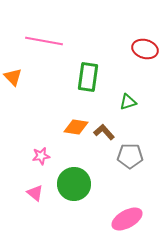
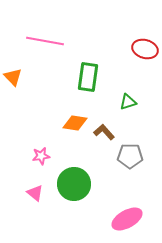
pink line: moved 1 px right
orange diamond: moved 1 px left, 4 px up
